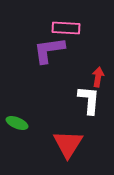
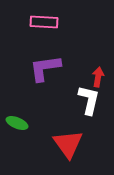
pink rectangle: moved 22 px left, 6 px up
purple L-shape: moved 4 px left, 18 px down
white L-shape: rotated 8 degrees clockwise
red triangle: rotated 8 degrees counterclockwise
